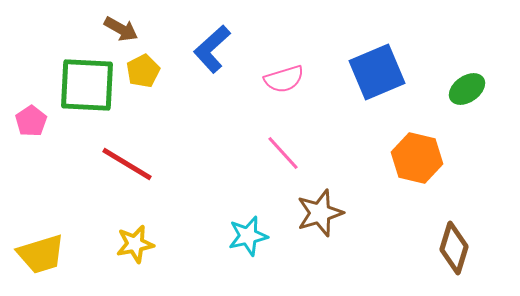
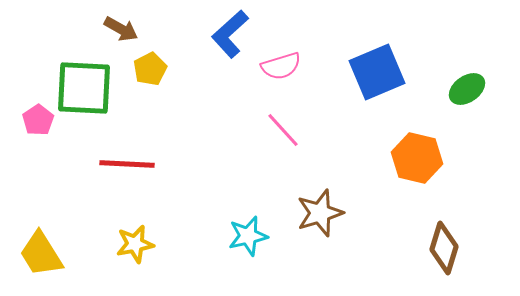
blue L-shape: moved 18 px right, 15 px up
yellow pentagon: moved 7 px right, 2 px up
pink semicircle: moved 3 px left, 13 px up
green square: moved 3 px left, 3 px down
pink pentagon: moved 7 px right, 1 px up
pink line: moved 23 px up
red line: rotated 28 degrees counterclockwise
brown diamond: moved 10 px left
yellow trapezoid: rotated 75 degrees clockwise
